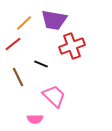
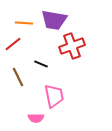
orange line: rotated 48 degrees clockwise
pink trapezoid: rotated 35 degrees clockwise
pink semicircle: moved 1 px right, 1 px up
